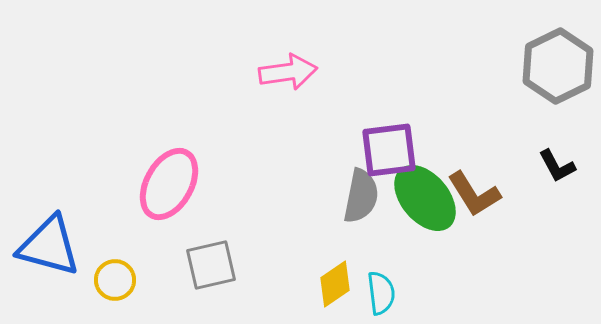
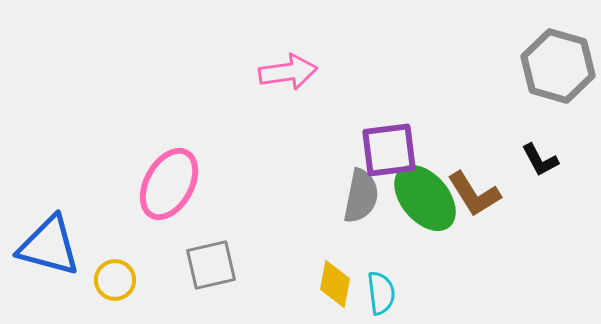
gray hexagon: rotated 18 degrees counterclockwise
black L-shape: moved 17 px left, 6 px up
yellow diamond: rotated 45 degrees counterclockwise
